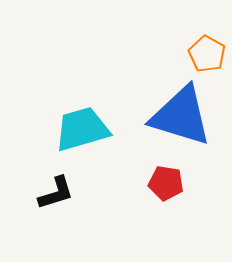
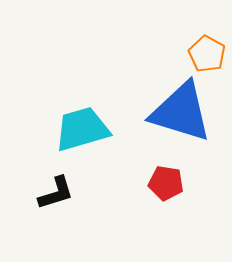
blue triangle: moved 4 px up
